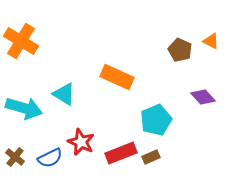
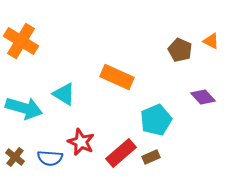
red rectangle: rotated 20 degrees counterclockwise
blue semicircle: rotated 30 degrees clockwise
